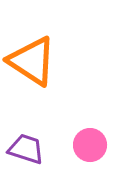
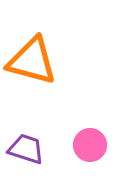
orange triangle: rotated 18 degrees counterclockwise
